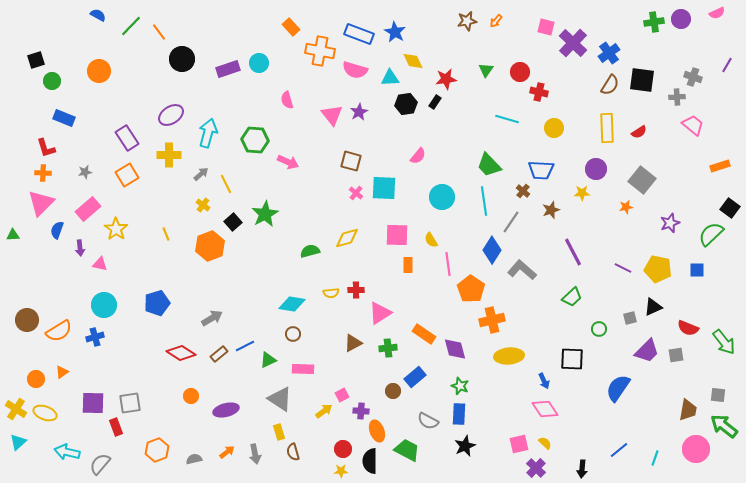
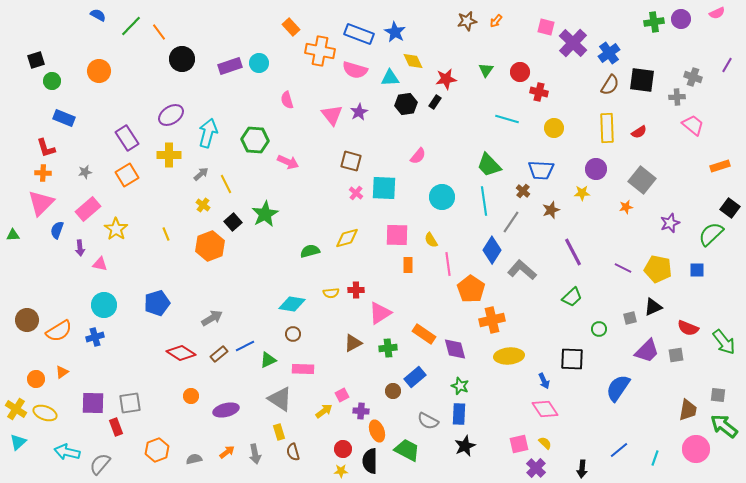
purple rectangle at (228, 69): moved 2 px right, 3 px up
